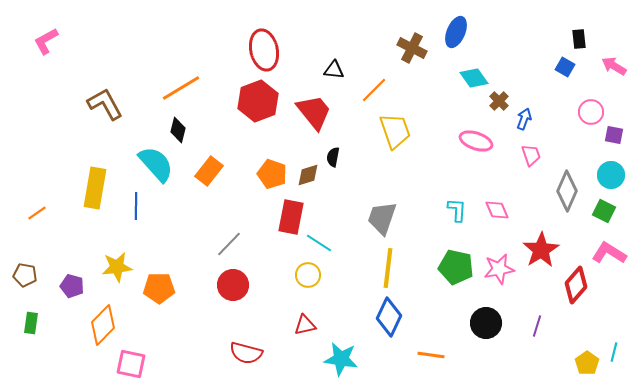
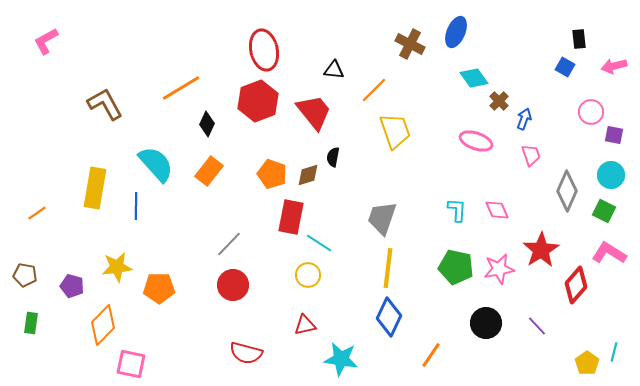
brown cross at (412, 48): moved 2 px left, 4 px up
pink arrow at (614, 66): rotated 45 degrees counterclockwise
black diamond at (178, 130): moved 29 px right, 6 px up; rotated 10 degrees clockwise
purple line at (537, 326): rotated 60 degrees counterclockwise
orange line at (431, 355): rotated 64 degrees counterclockwise
